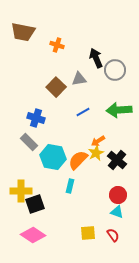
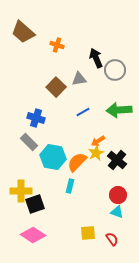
brown trapezoid: rotated 30 degrees clockwise
orange semicircle: moved 1 px left, 2 px down
red semicircle: moved 1 px left, 4 px down
